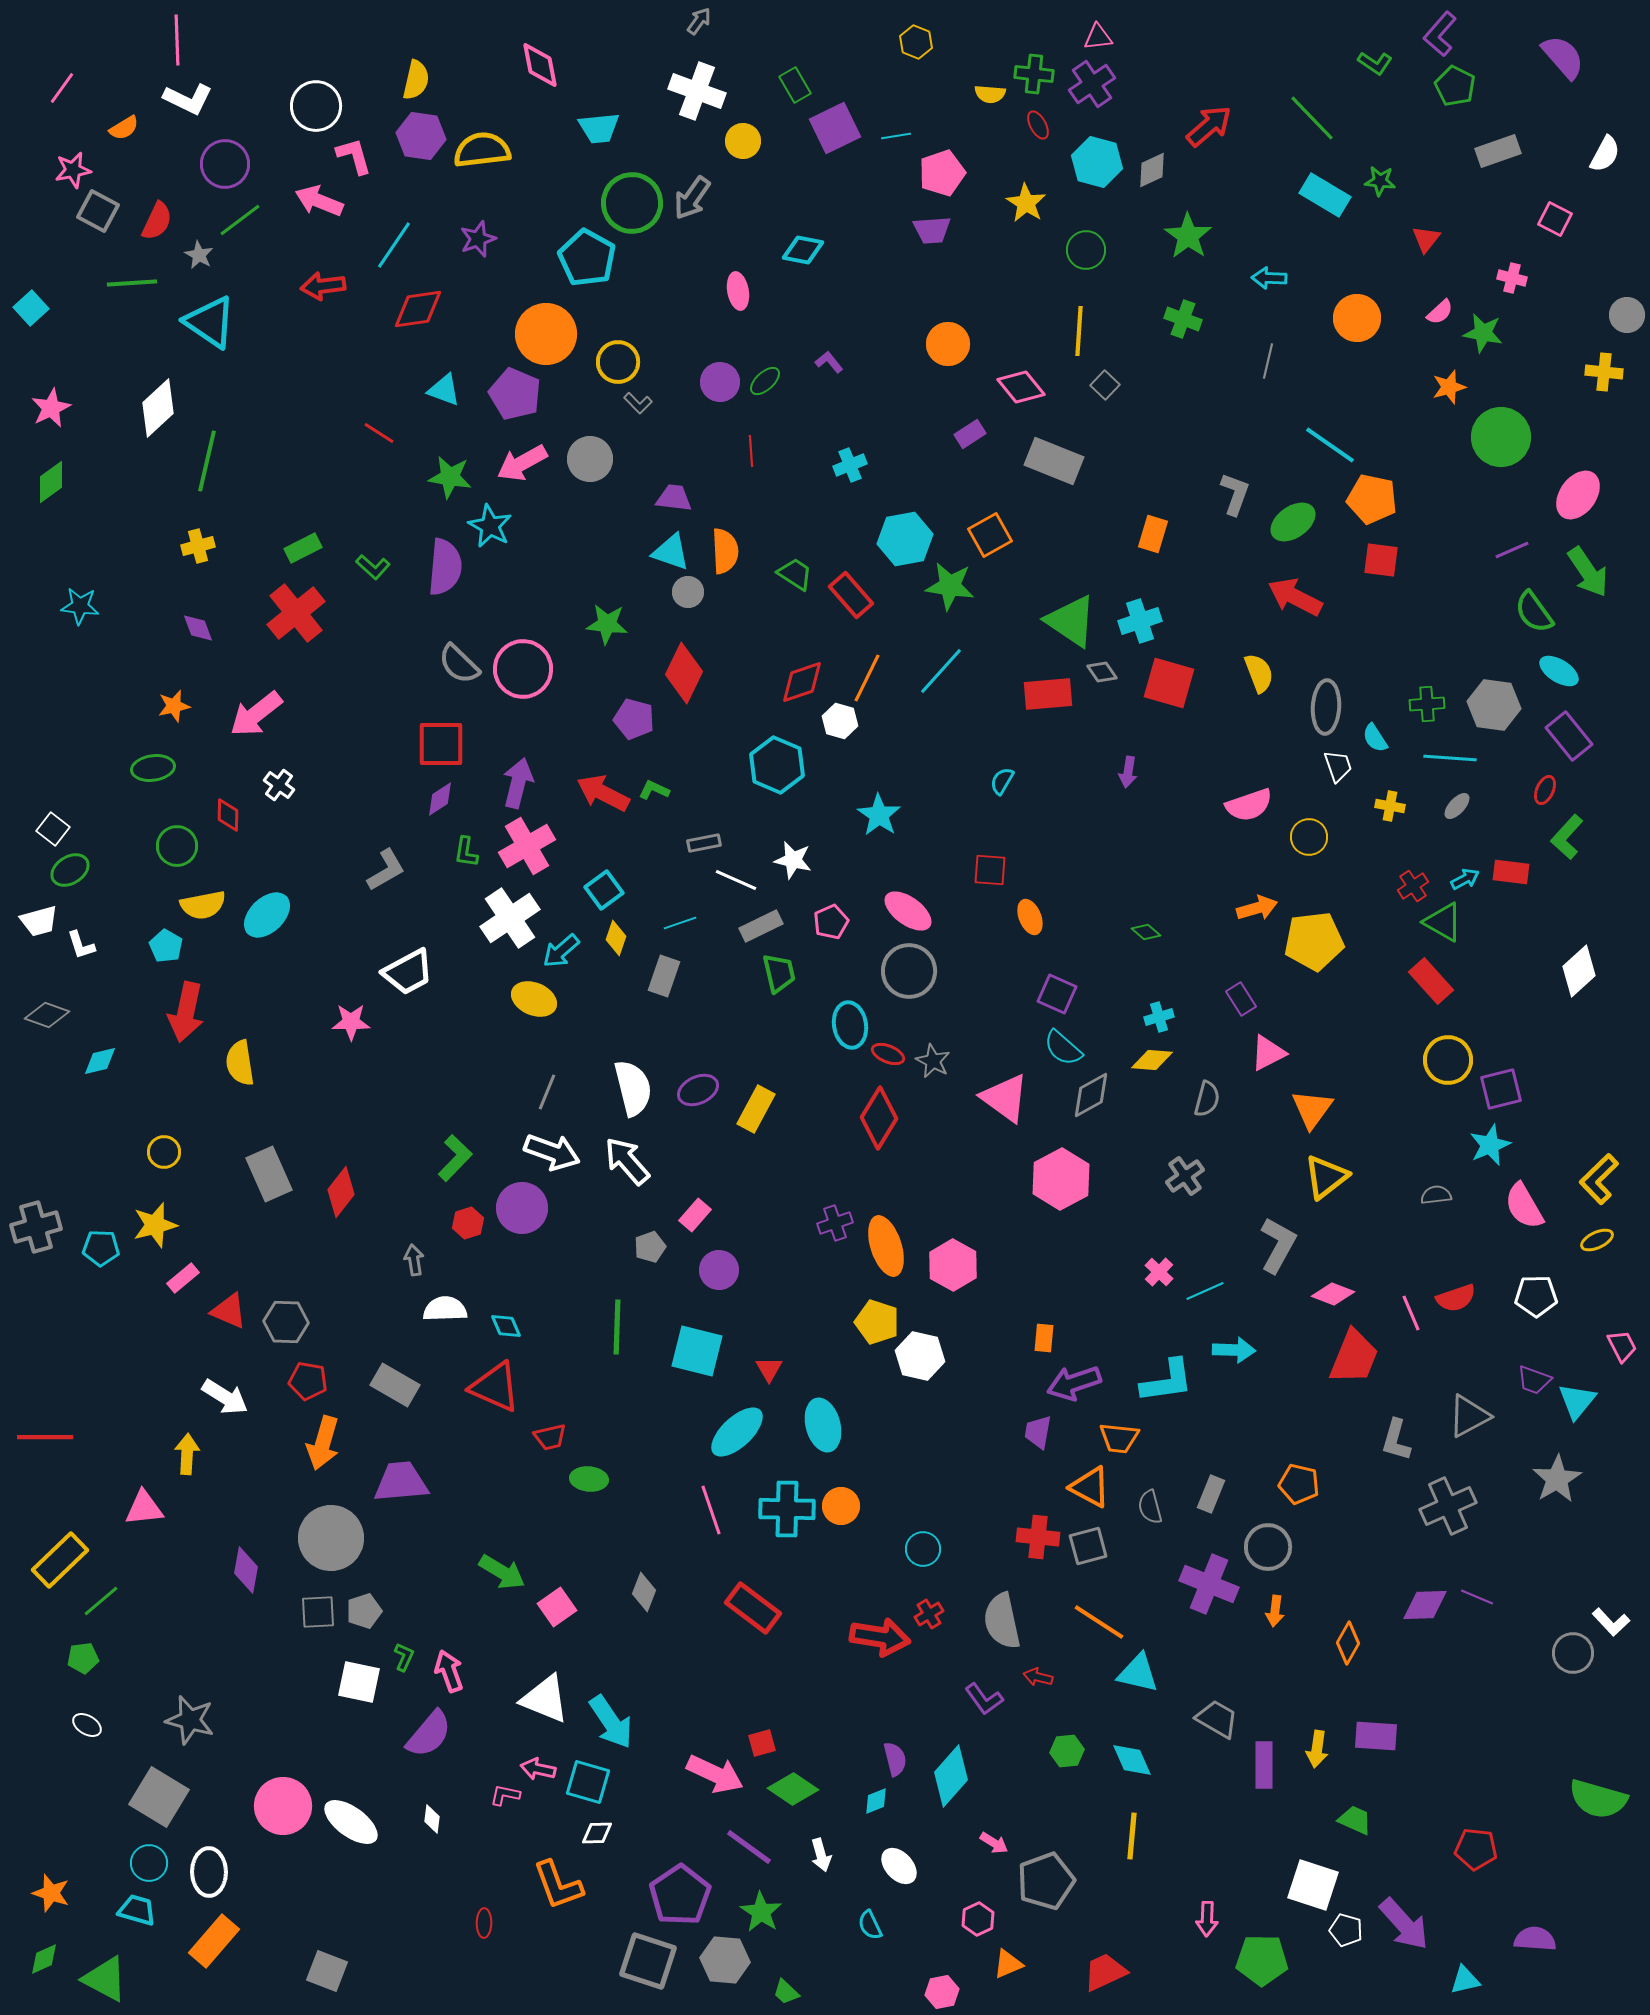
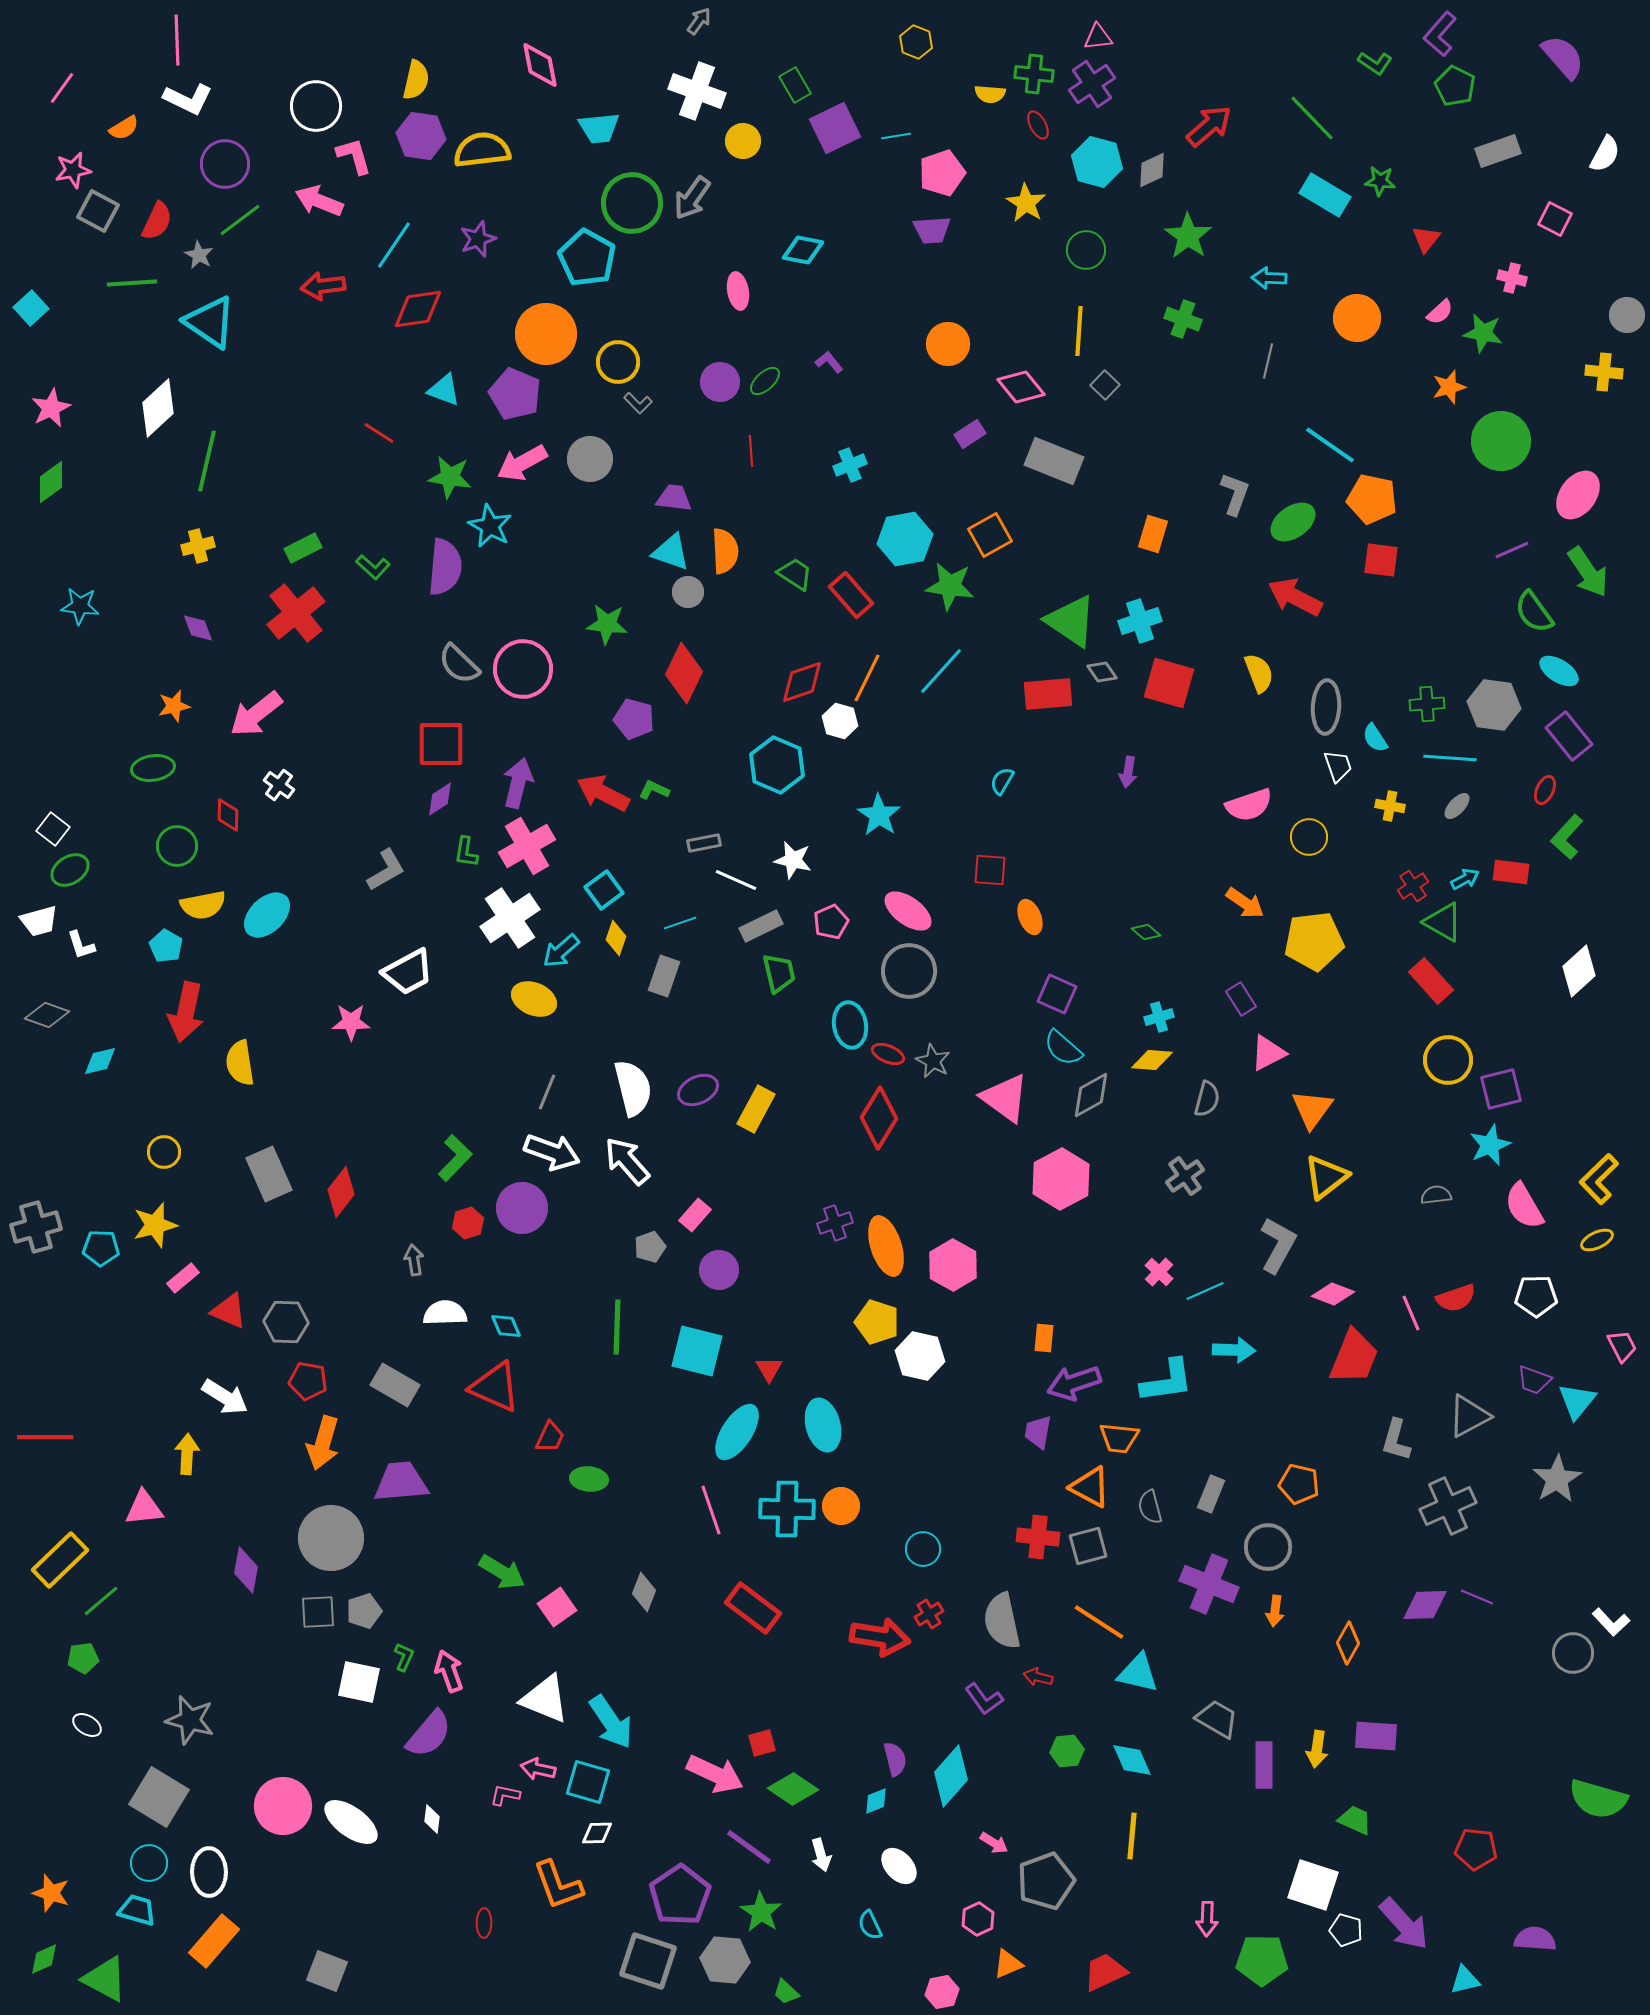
green circle at (1501, 437): moved 4 px down
orange arrow at (1257, 908): moved 12 px left, 5 px up; rotated 51 degrees clockwise
white semicircle at (445, 1309): moved 4 px down
cyan ellipse at (737, 1432): rotated 14 degrees counterclockwise
red trapezoid at (550, 1437): rotated 52 degrees counterclockwise
